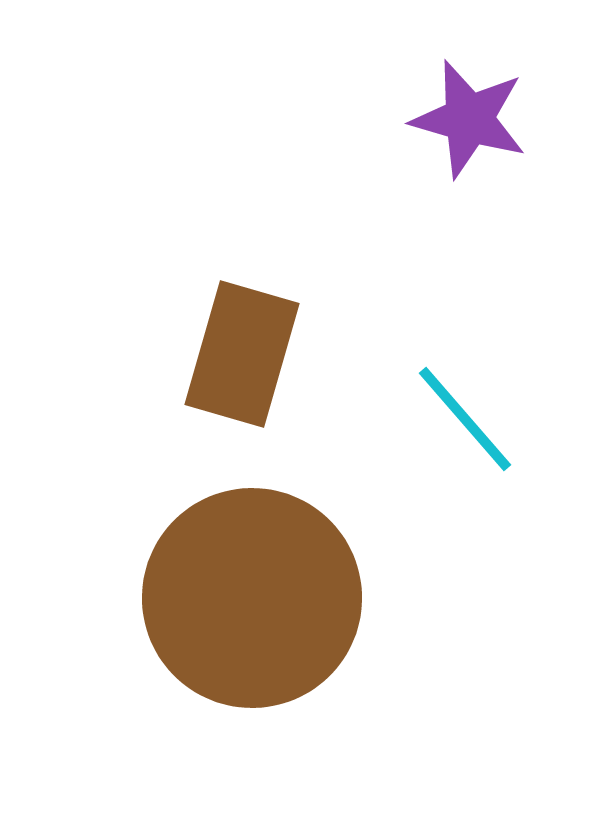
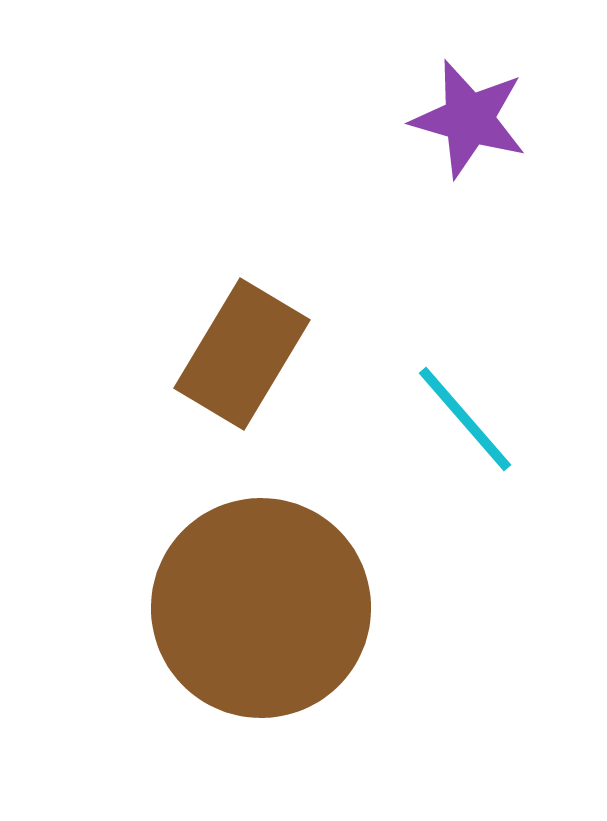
brown rectangle: rotated 15 degrees clockwise
brown circle: moved 9 px right, 10 px down
